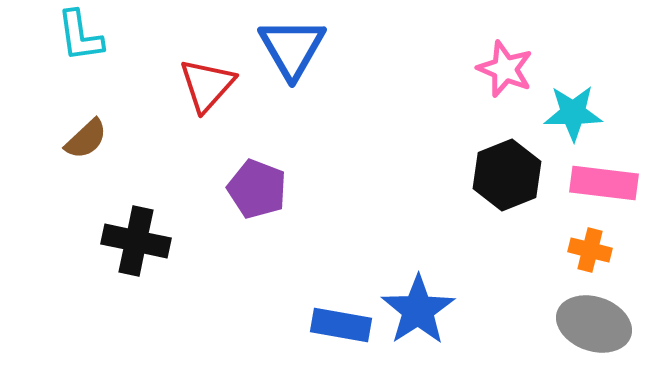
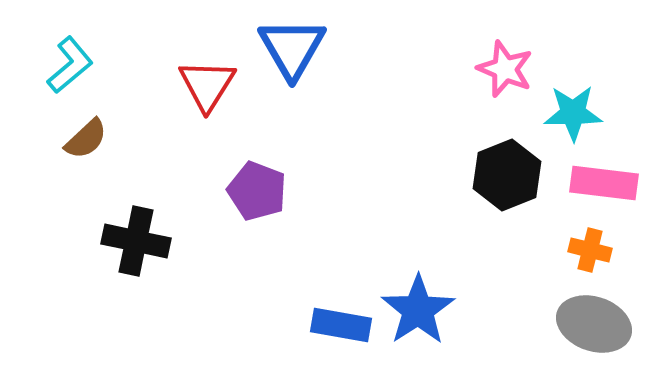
cyan L-shape: moved 10 px left, 29 px down; rotated 122 degrees counterclockwise
red triangle: rotated 10 degrees counterclockwise
purple pentagon: moved 2 px down
